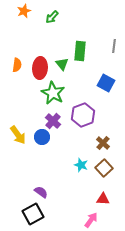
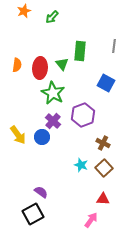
brown cross: rotated 16 degrees counterclockwise
